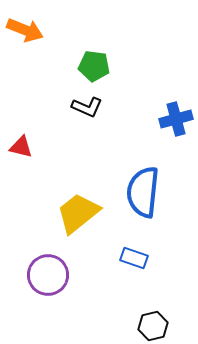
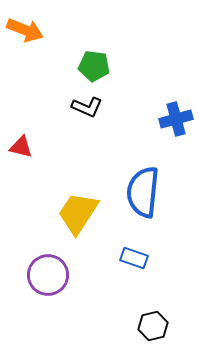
yellow trapezoid: rotated 18 degrees counterclockwise
